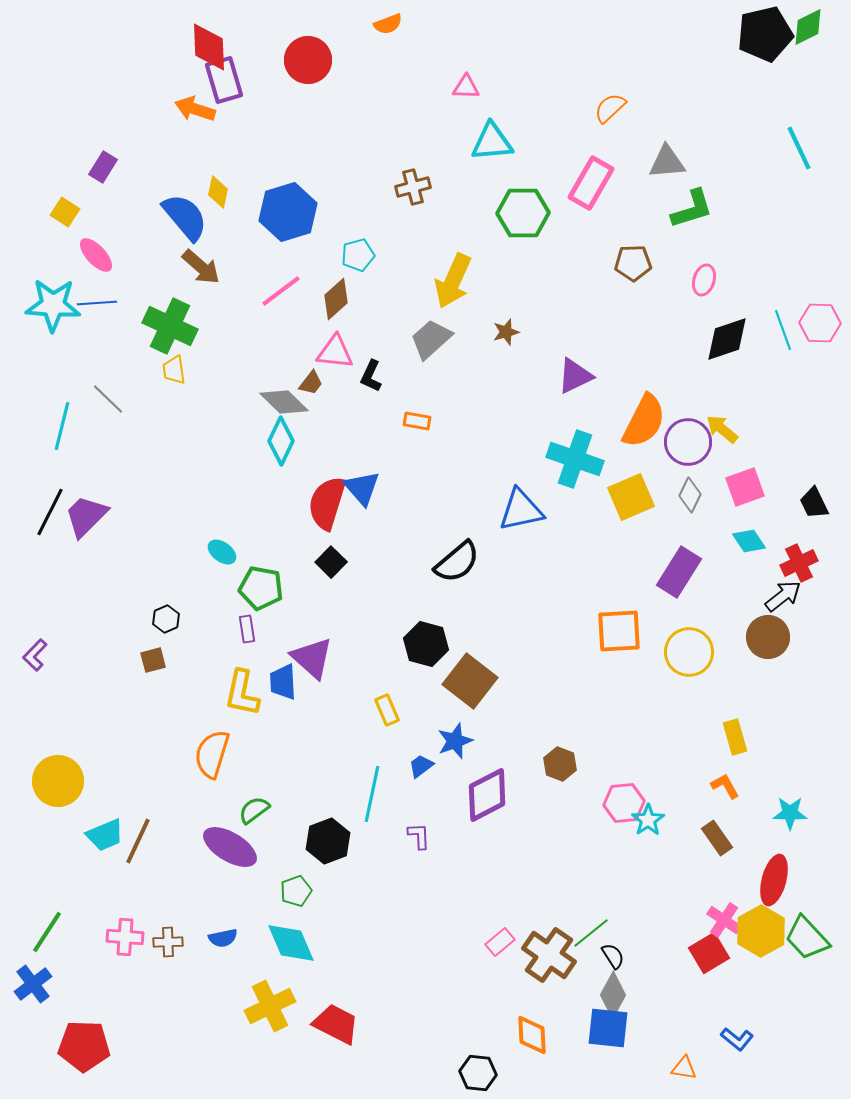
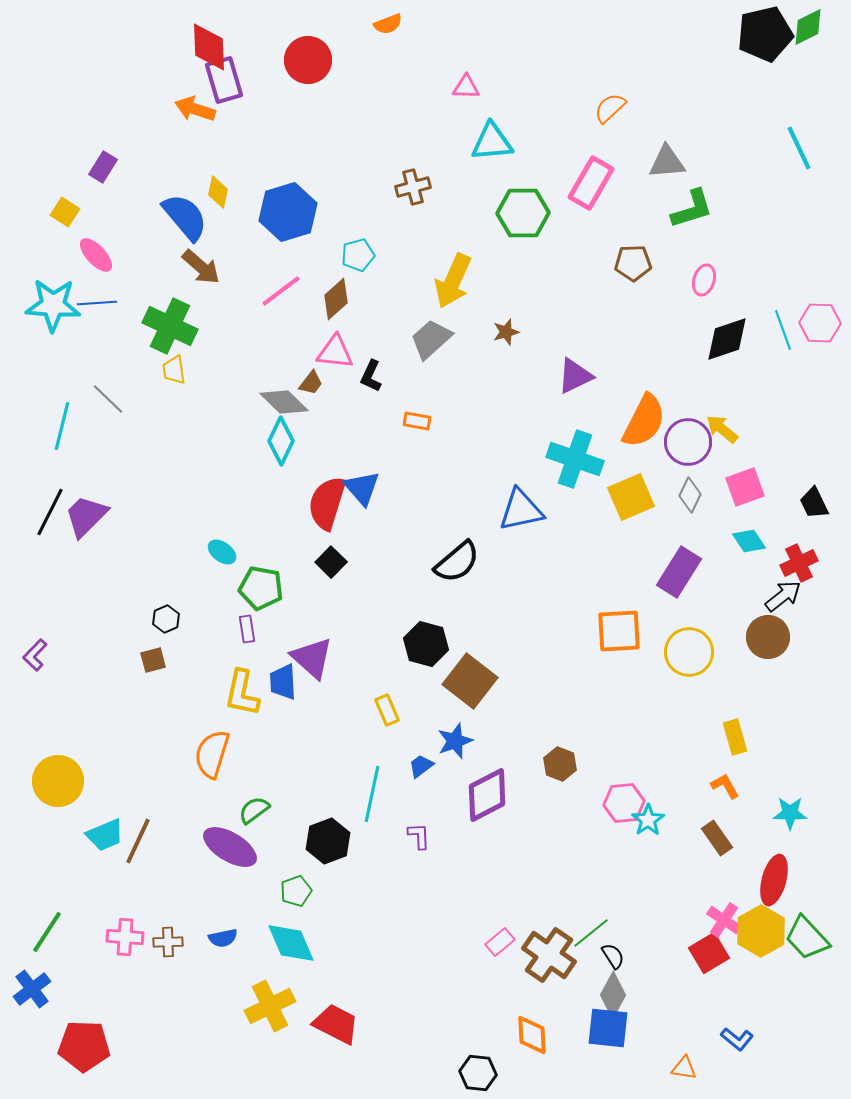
blue cross at (33, 984): moved 1 px left, 5 px down
